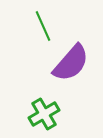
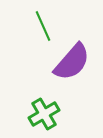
purple semicircle: moved 1 px right, 1 px up
